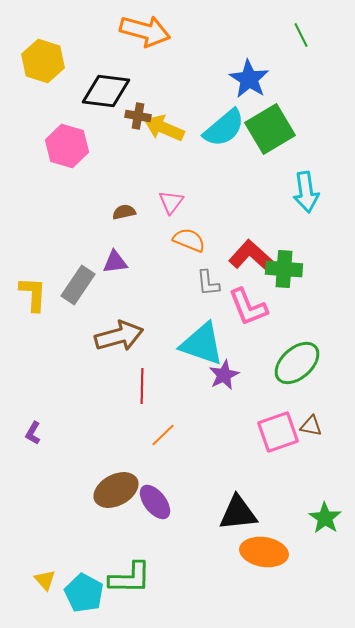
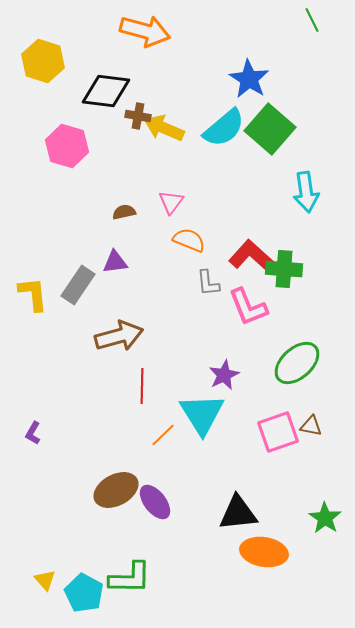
green line: moved 11 px right, 15 px up
green square: rotated 18 degrees counterclockwise
yellow L-shape: rotated 9 degrees counterclockwise
cyan triangle: moved 70 px down; rotated 39 degrees clockwise
